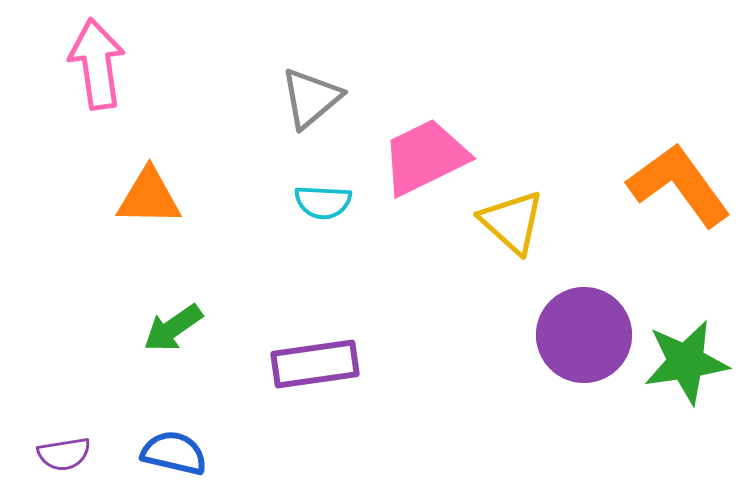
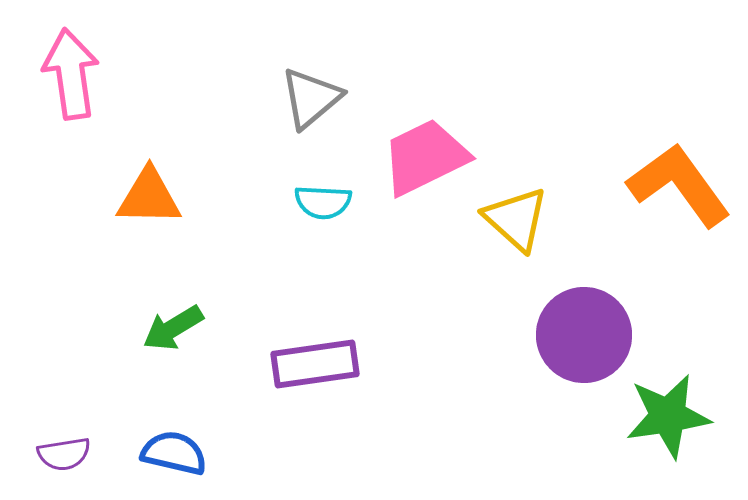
pink arrow: moved 26 px left, 10 px down
yellow triangle: moved 4 px right, 3 px up
green arrow: rotated 4 degrees clockwise
green star: moved 18 px left, 54 px down
